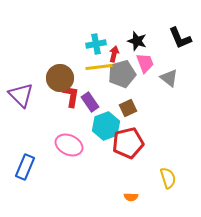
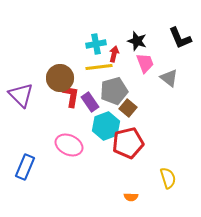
gray pentagon: moved 8 px left, 17 px down
brown square: rotated 24 degrees counterclockwise
